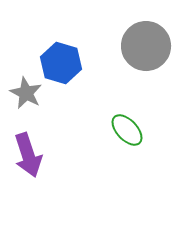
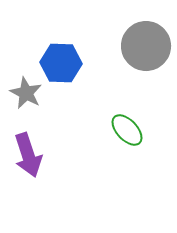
blue hexagon: rotated 15 degrees counterclockwise
